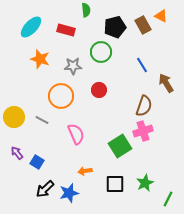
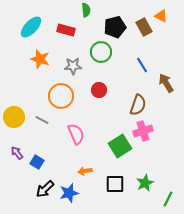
brown rectangle: moved 1 px right, 2 px down
brown semicircle: moved 6 px left, 1 px up
